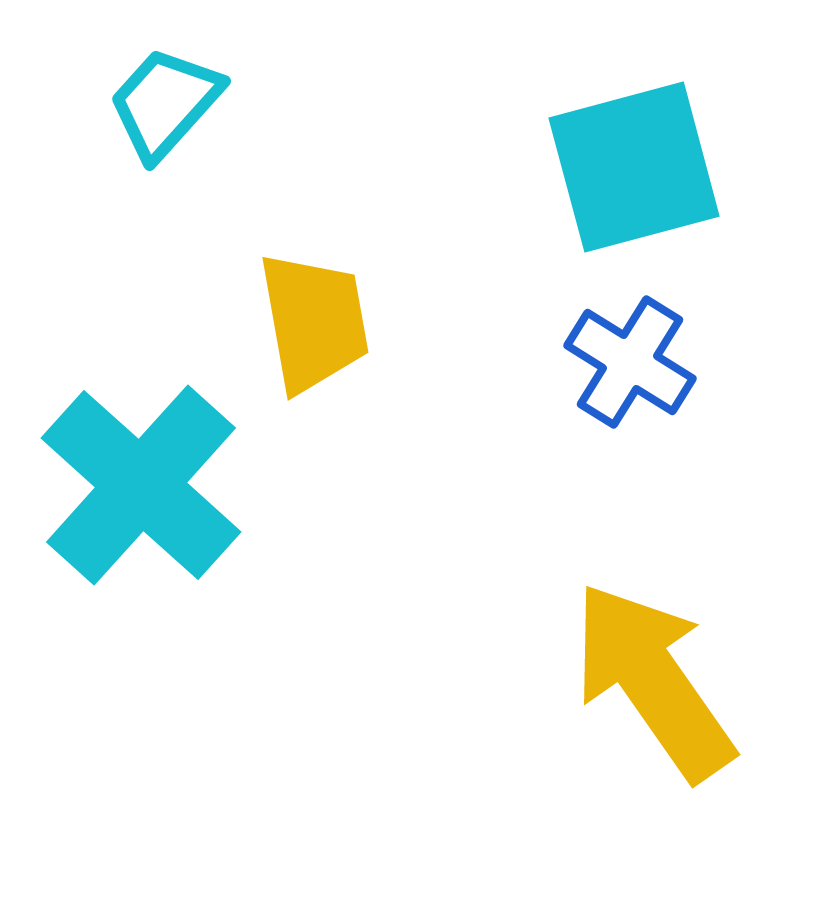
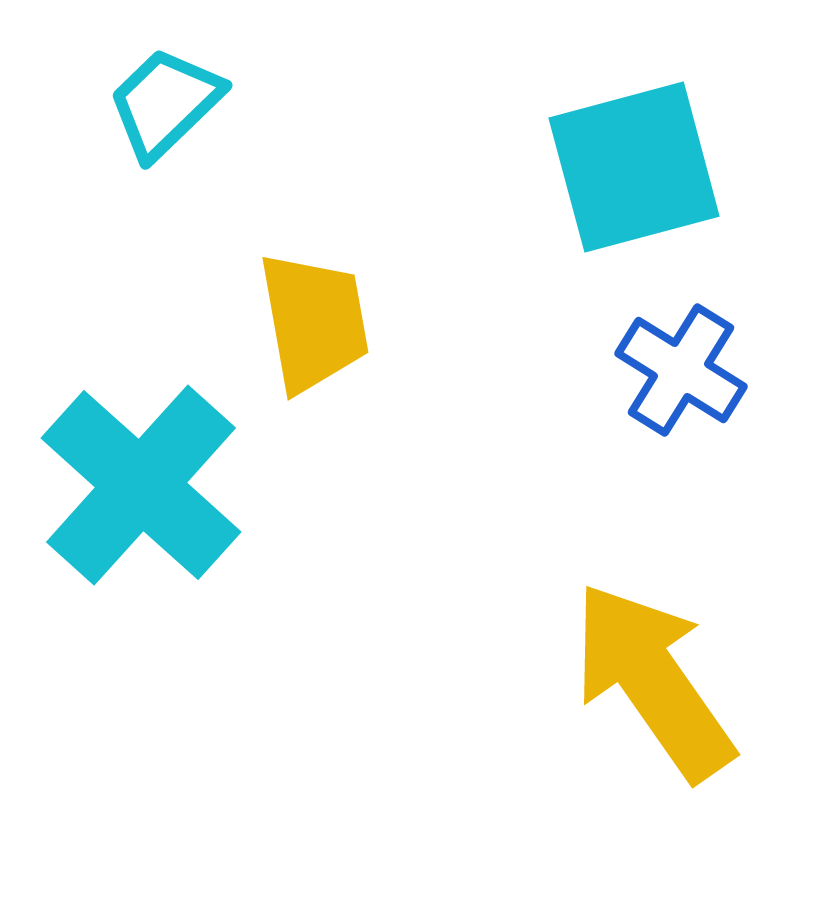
cyan trapezoid: rotated 4 degrees clockwise
blue cross: moved 51 px right, 8 px down
